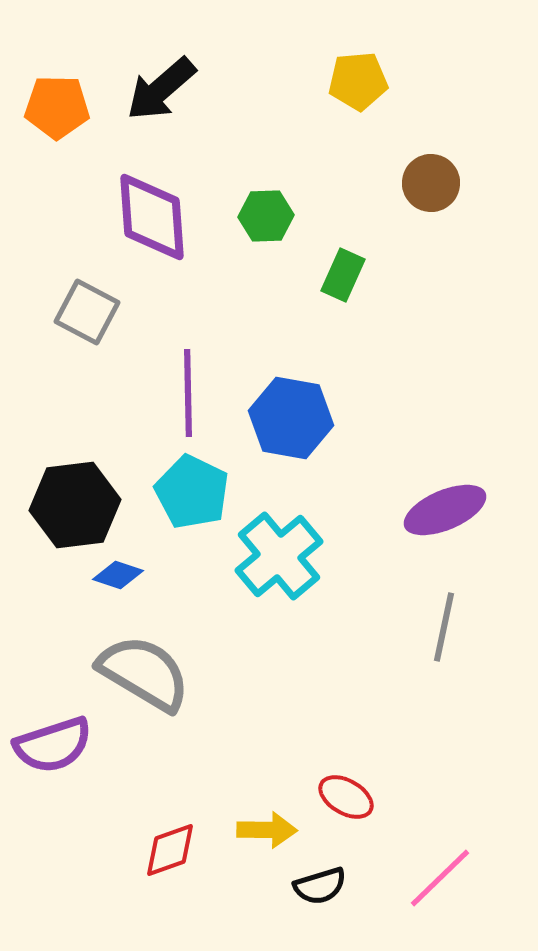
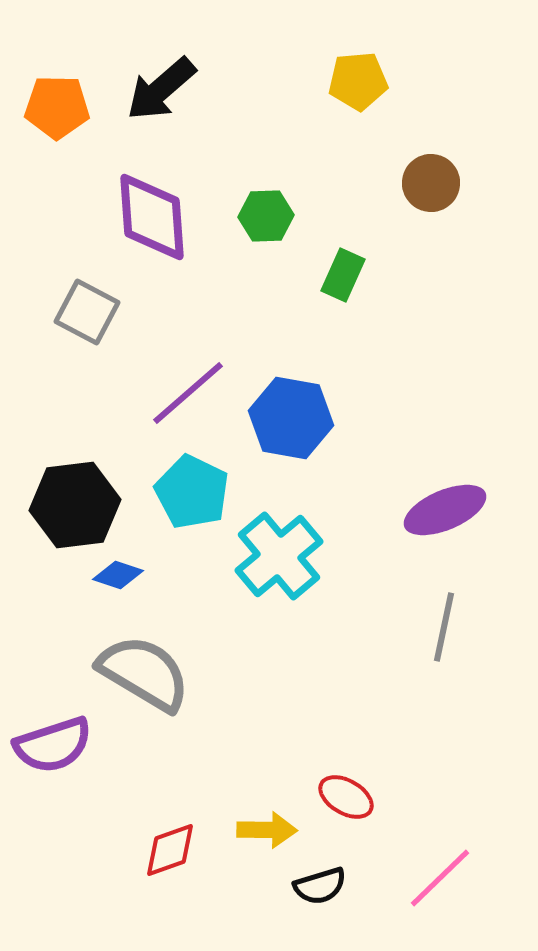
purple line: rotated 50 degrees clockwise
